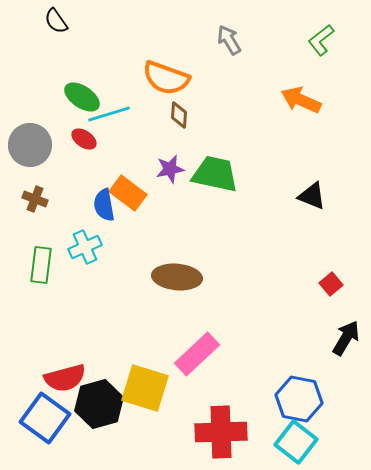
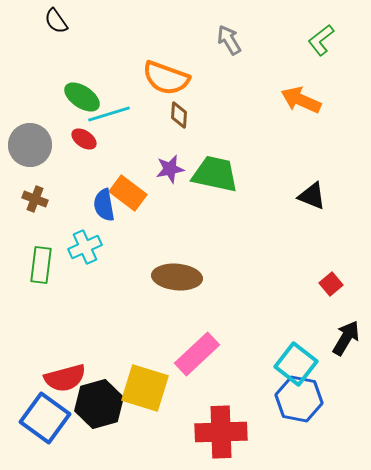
cyan square: moved 78 px up
